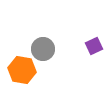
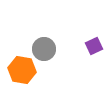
gray circle: moved 1 px right
